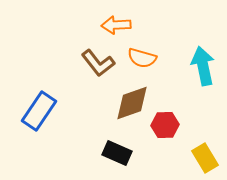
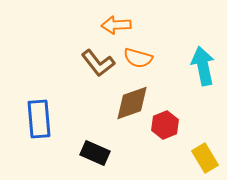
orange semicircle: moved 4 px left
blue rectangle: moved 8 px down; rotated 39 degrees counterclockwise
red hexagon: rotated 20 degrees counterclockwise
black rectangle: moved 22 px left
